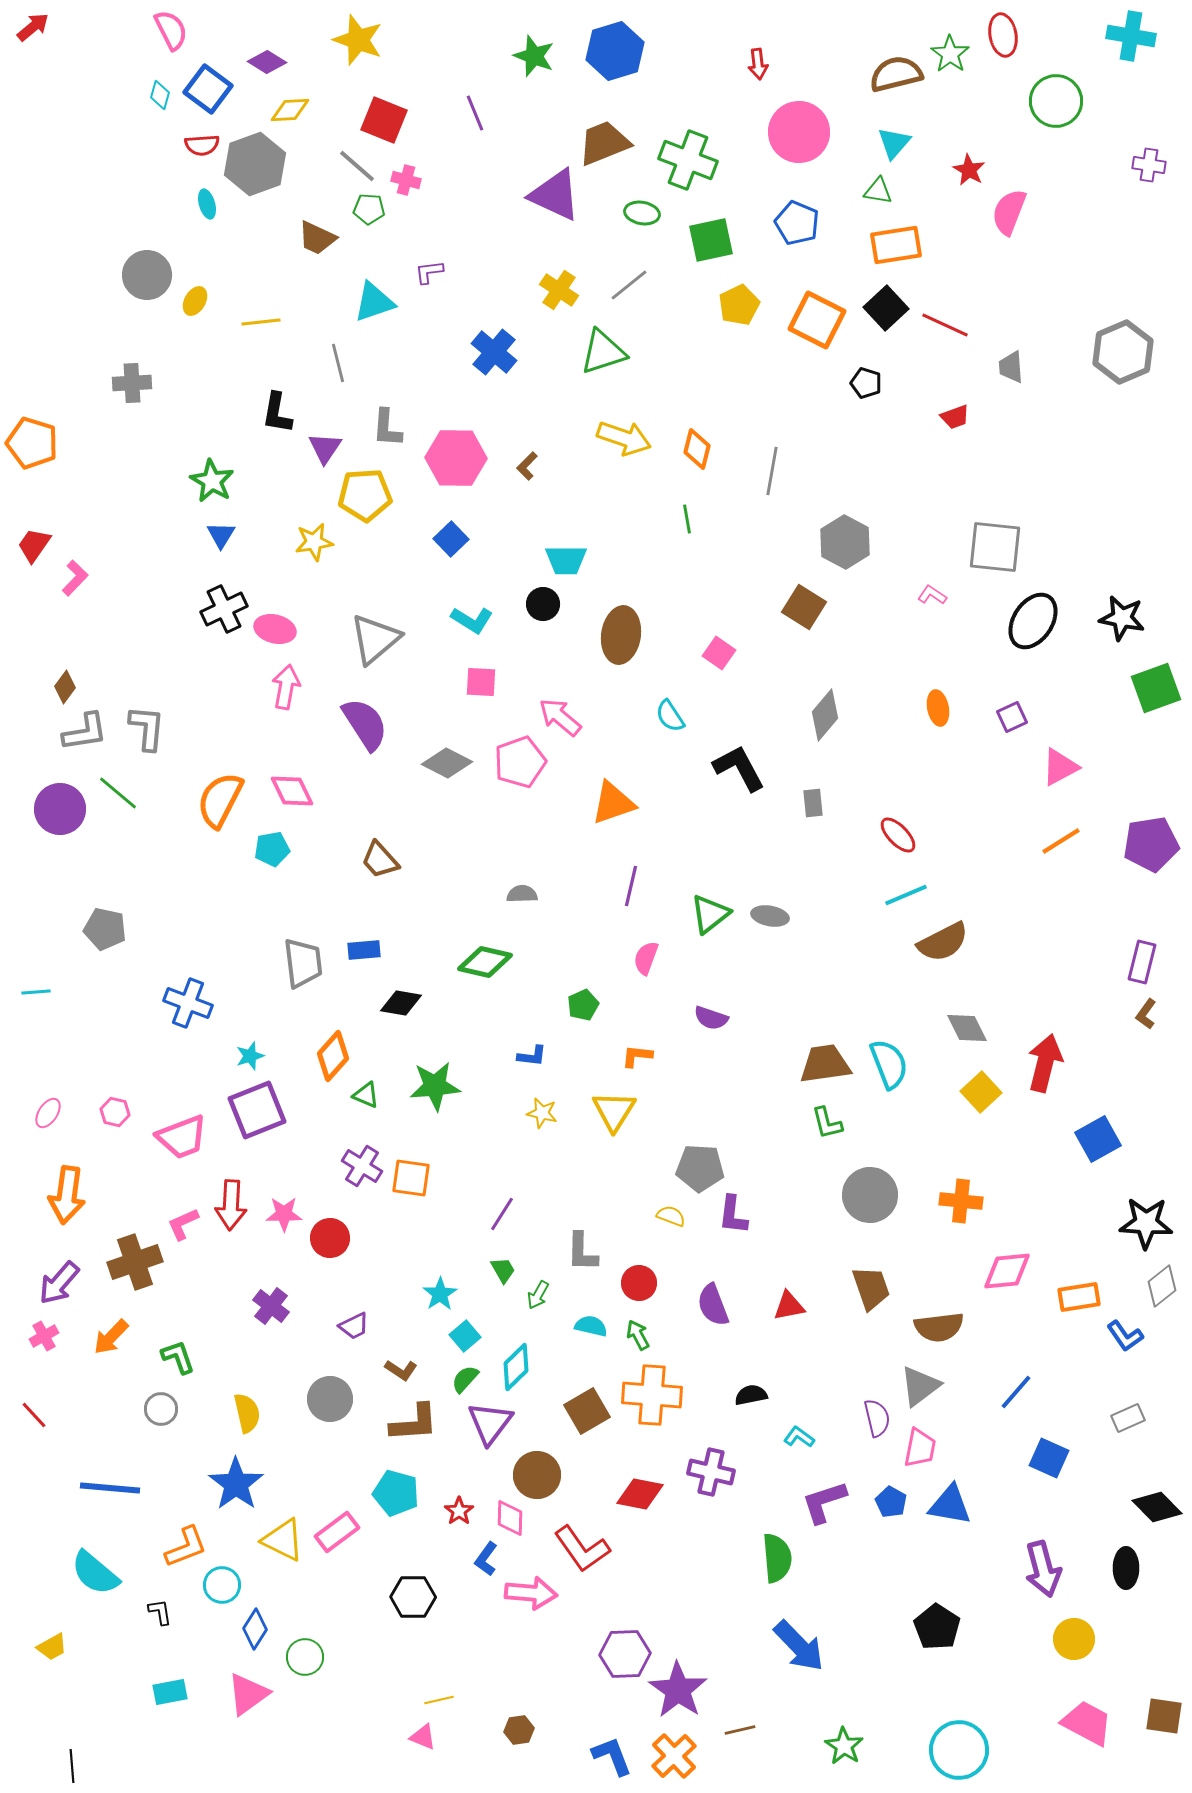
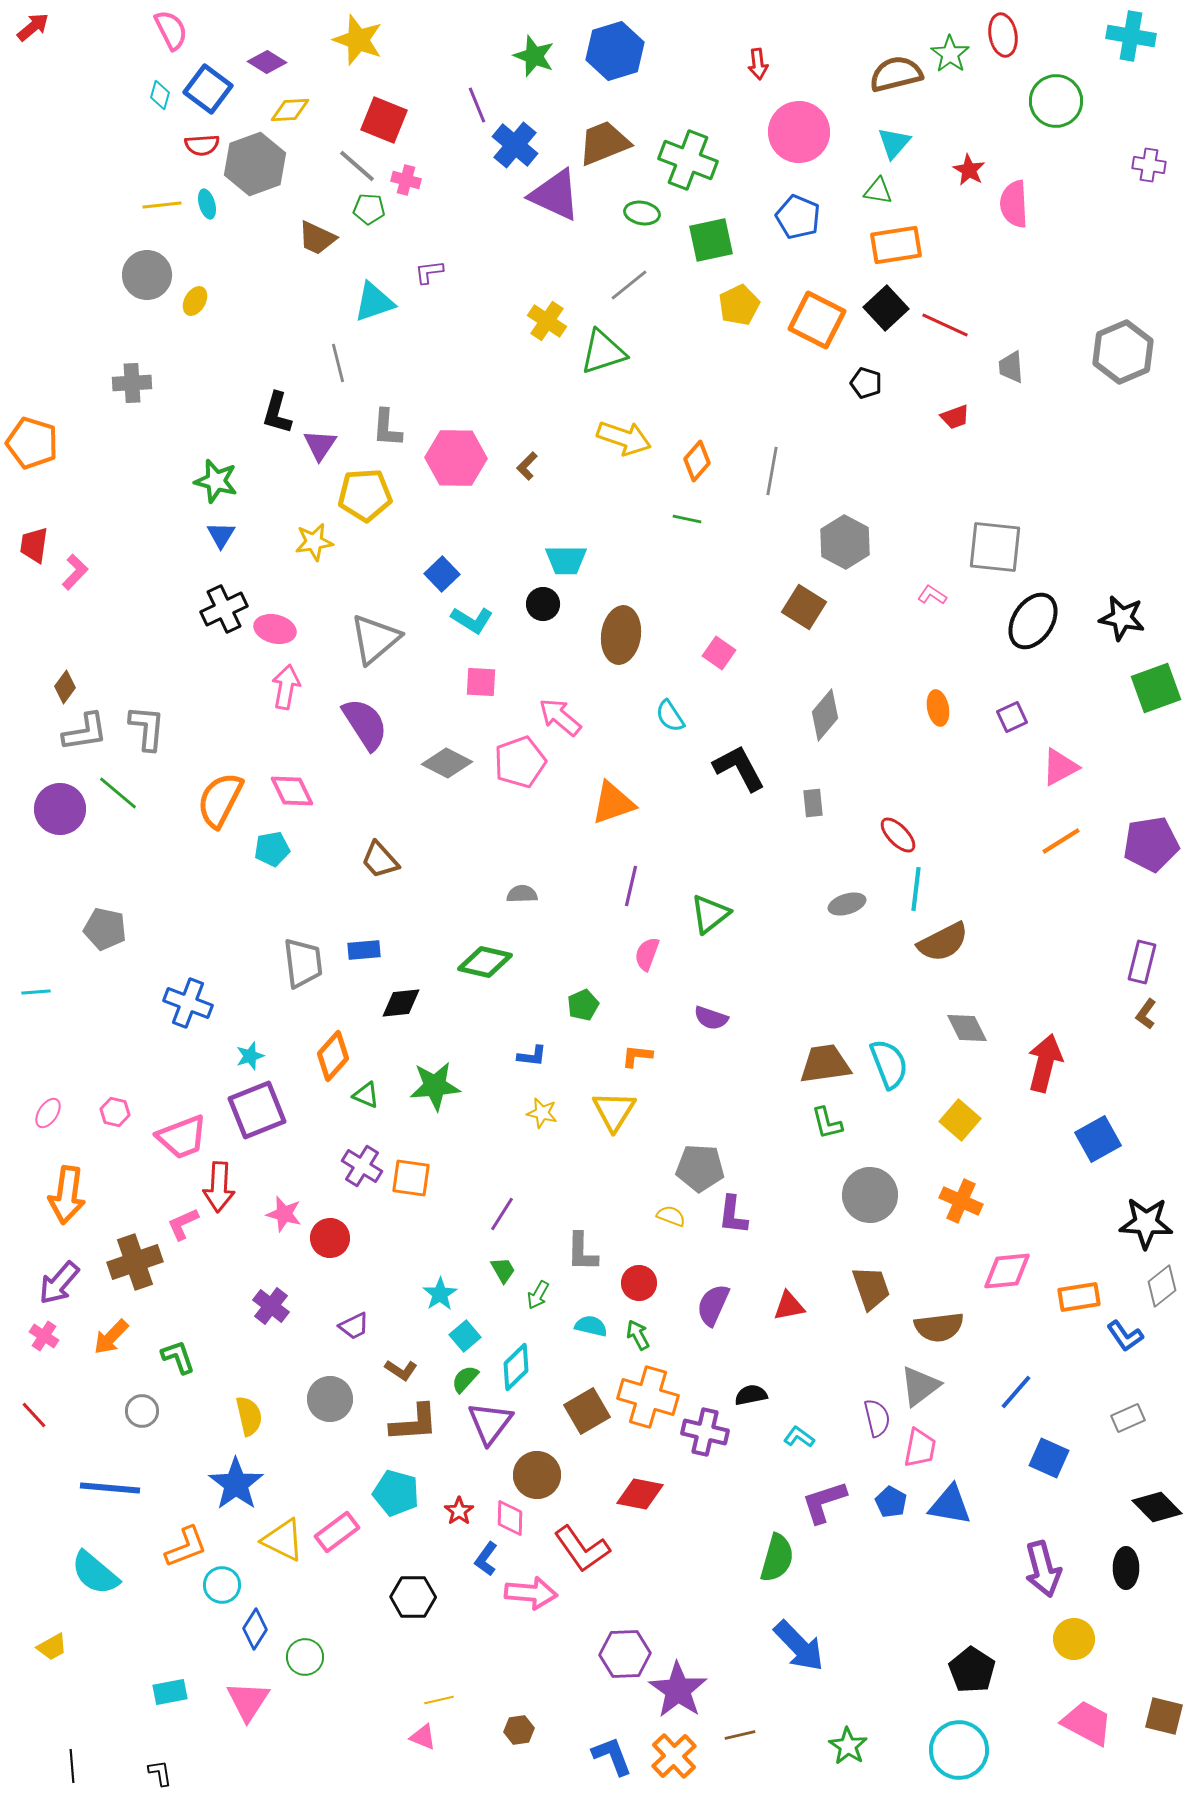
purple line at (475, 113): moved 2 px right, 8 px up
pink semicircle at (1009, 212): moved 5 px right, 8 px up; rotated 24 degrees counterclockwise
blue pentagon at (797, 223): moved 1 px right, 6 px up
yellow cross at (559, 290): moved 12 px left, 31 px down
yellow line at (261, 322): moved 99 px left, 117 px up
blue cross at (494, 352): moved 21 px right, 207 px up
black L-shape at (277, 413): rotated 6 degrees clockwise
purple triangle at (325, 448): moved 5 px left, 3 px up
orange diamond at (697, 449): moved 12 px down; rotated 27 degrees clockwise
green star at (212, 481): moved 4 px right; rotated 15 degrees counterclockwise
green line at (687, 519): rotated 68 degrees counterclockwise
blue square at (451, 539): moved 9 px left, 35 px down
red trapezoid at (34, 545): rotated 27 degrees counterclockwise
pink L-shape at (75, 578): moved 6 px up
cyan line at (906, 895): moved 10 px right, 6 px up; rotated 60 degrees counterclockwise
gray ellipse at (770, 916): moved 77 px right, 12 px up; rotated 27 degrees counterclockwise
pink semicircle at (646, 958): moved 1 px right, 4 px up
black diamond at (401, 1003): rotated 15 degrees counterclockwise
yellow square at (981, 1092): moved 21 px left, 28 px down; rotated 6 degrees counterclockwise
orange cross at (961, 1201): rotated 18 degrees clockwise
red arrow at (231, 1205): moved 12 px left, 18 px up
pink star at (284, 1214): rotated 15 degrees clockwise
purple semicircle at (713, 1305): rotated 45 degrees clockwise
pink cross at (44, 1336): rotated 28 degrees counterclockwise
orange cross at (652, 1395): moved 4 px left, 2 px down; rotated 12 degrees clockwise
gray circle at (161, 1409): moved 19 px left, 2 px down
yellow semicircle at (247, 1413): moved 2 px right, 3 px down
purple cross at (711, 1472): moved 6 px left, 40 px up
green semicircle at (777, 1558): rotated 21 degrees clockwise
black L-shape at (160, 1612): moved 161 px down
black pentagon at (937, 1627): moved 35 px right, 43 px down
pink triangle at (248, 1694): moved 7 px down; rotated 21 degrees counterclockwise
brown square at (1164, 1716): rotated 6 degrees clockwise
brown line at (740, 1730): moved 5 px down
green star at (844, 1746): moved 4 px right
